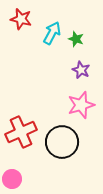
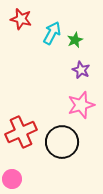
green star: moved 1 px left, 1 px down; rotated 28 degrees clockwise
